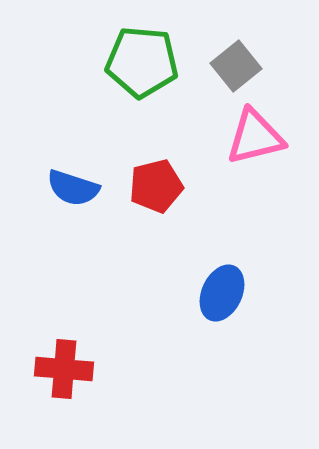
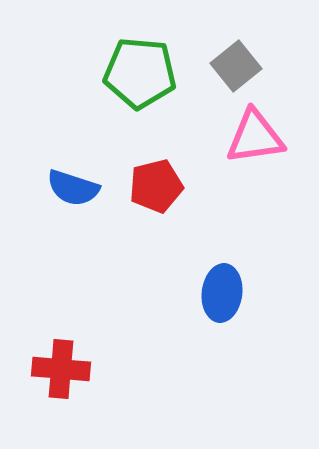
green pentagon: moved 2 px left, 11 px down
pink triangle: rotated 6 degrees clockwise
blue ellipse: rotated 18 degrees counterclockwise
red cross: moved 3 px left
